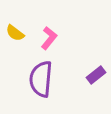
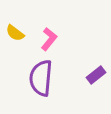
pink L-shape: moved 1 px down
purple semicircle: moved 1 px up
